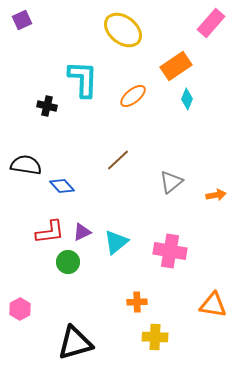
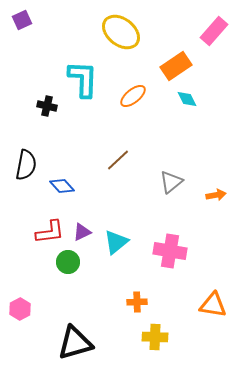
pink rectangle: moved 3 px right, 8 px down
yellow ellipse: moved 2 px left, 2 px down
cyan diamond: rotated 50 degrees counterclockwise
black semicircle: rotated 92 degrees clockwise
